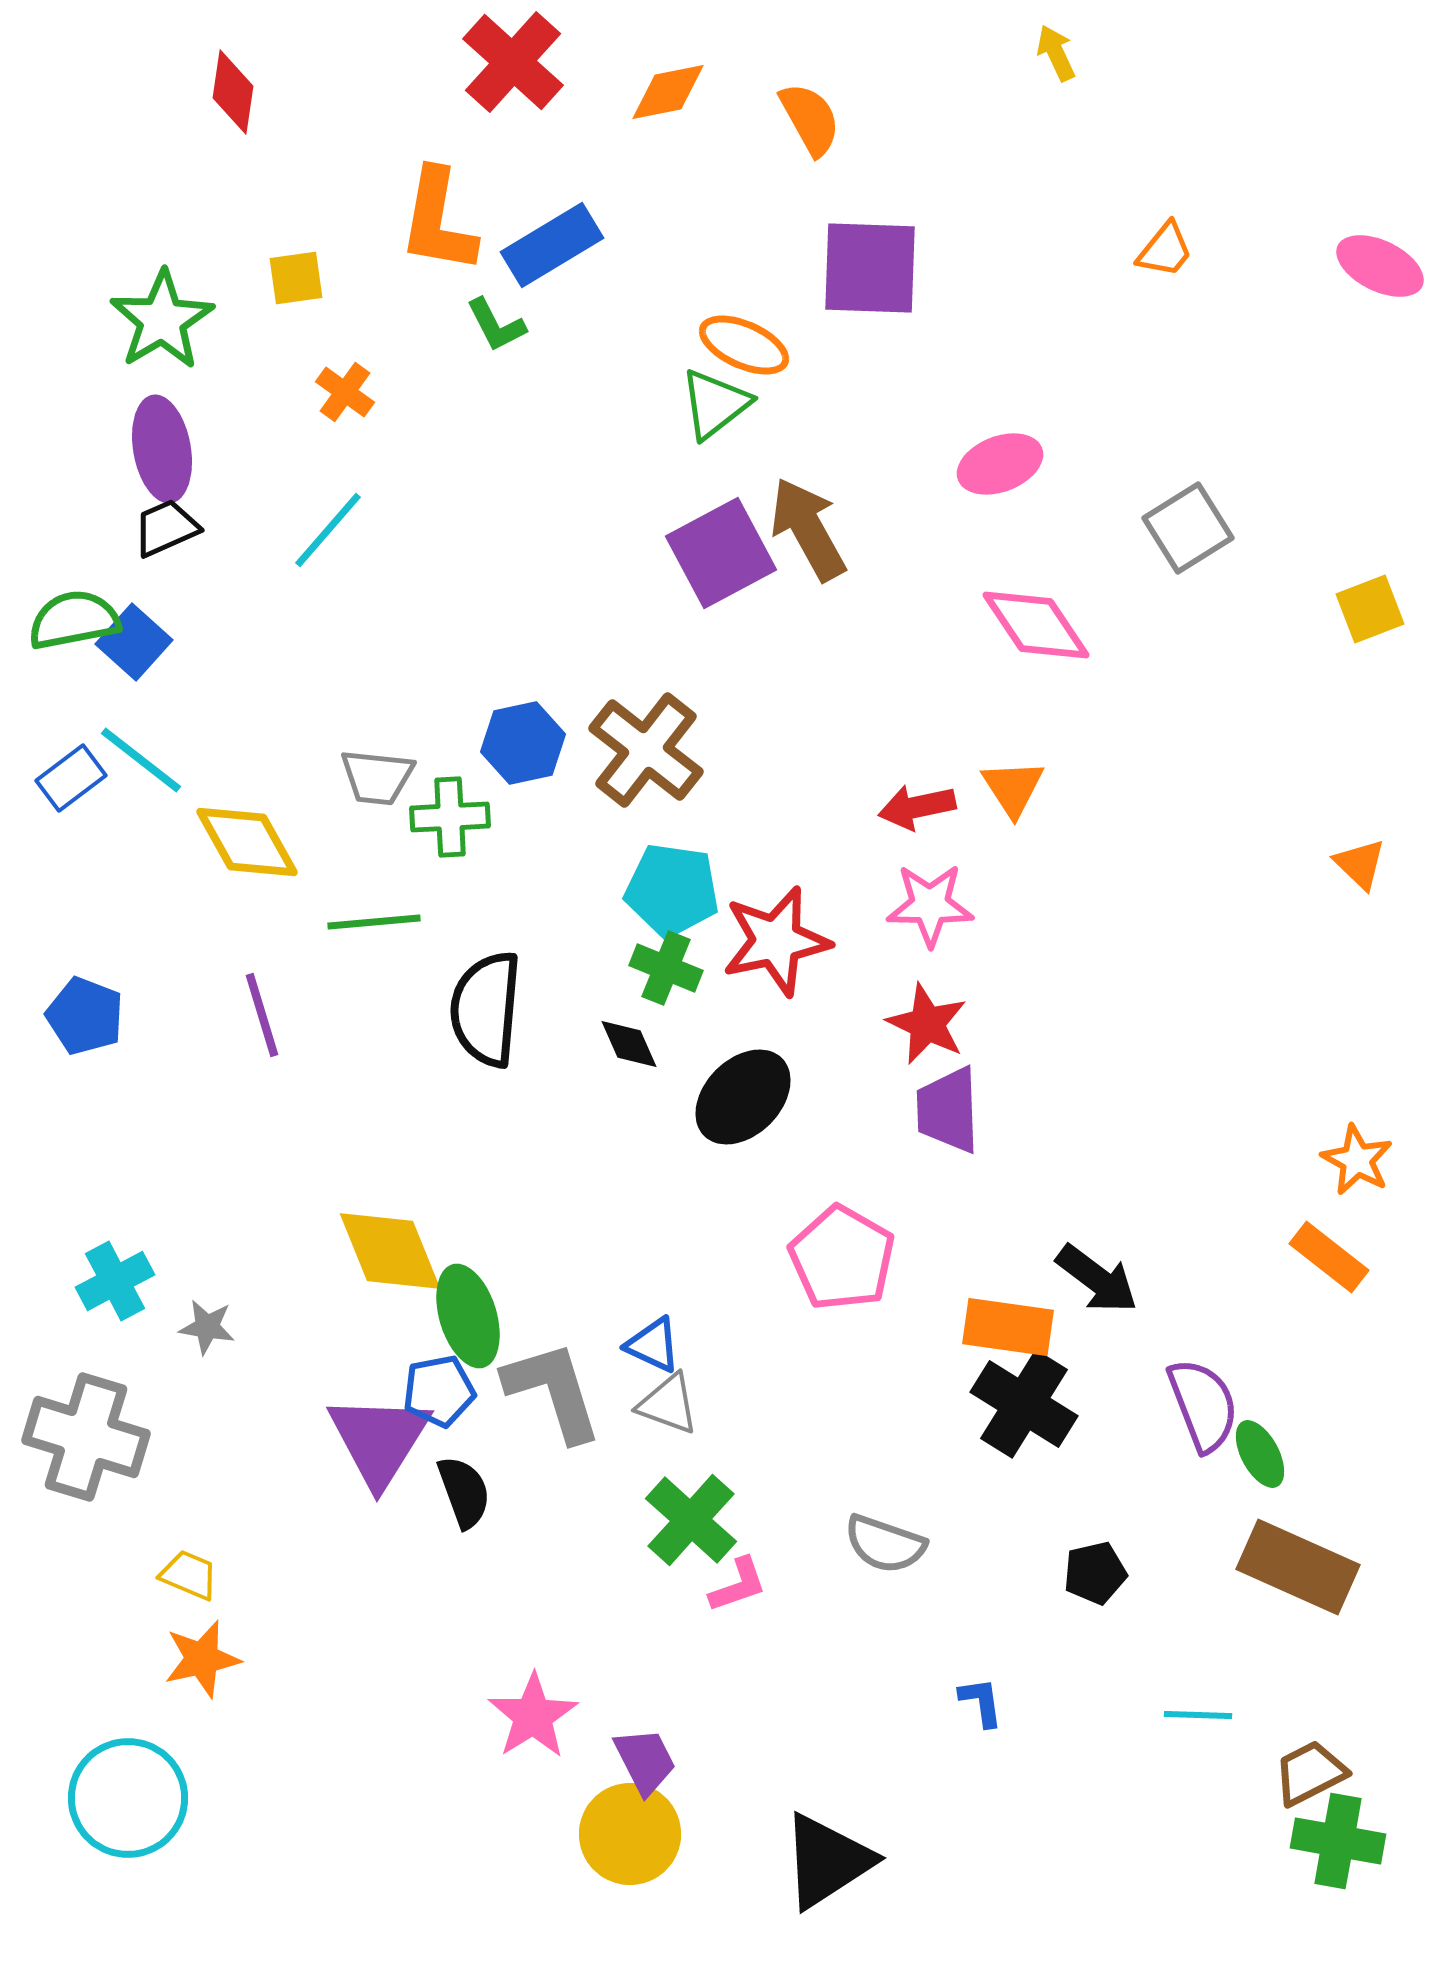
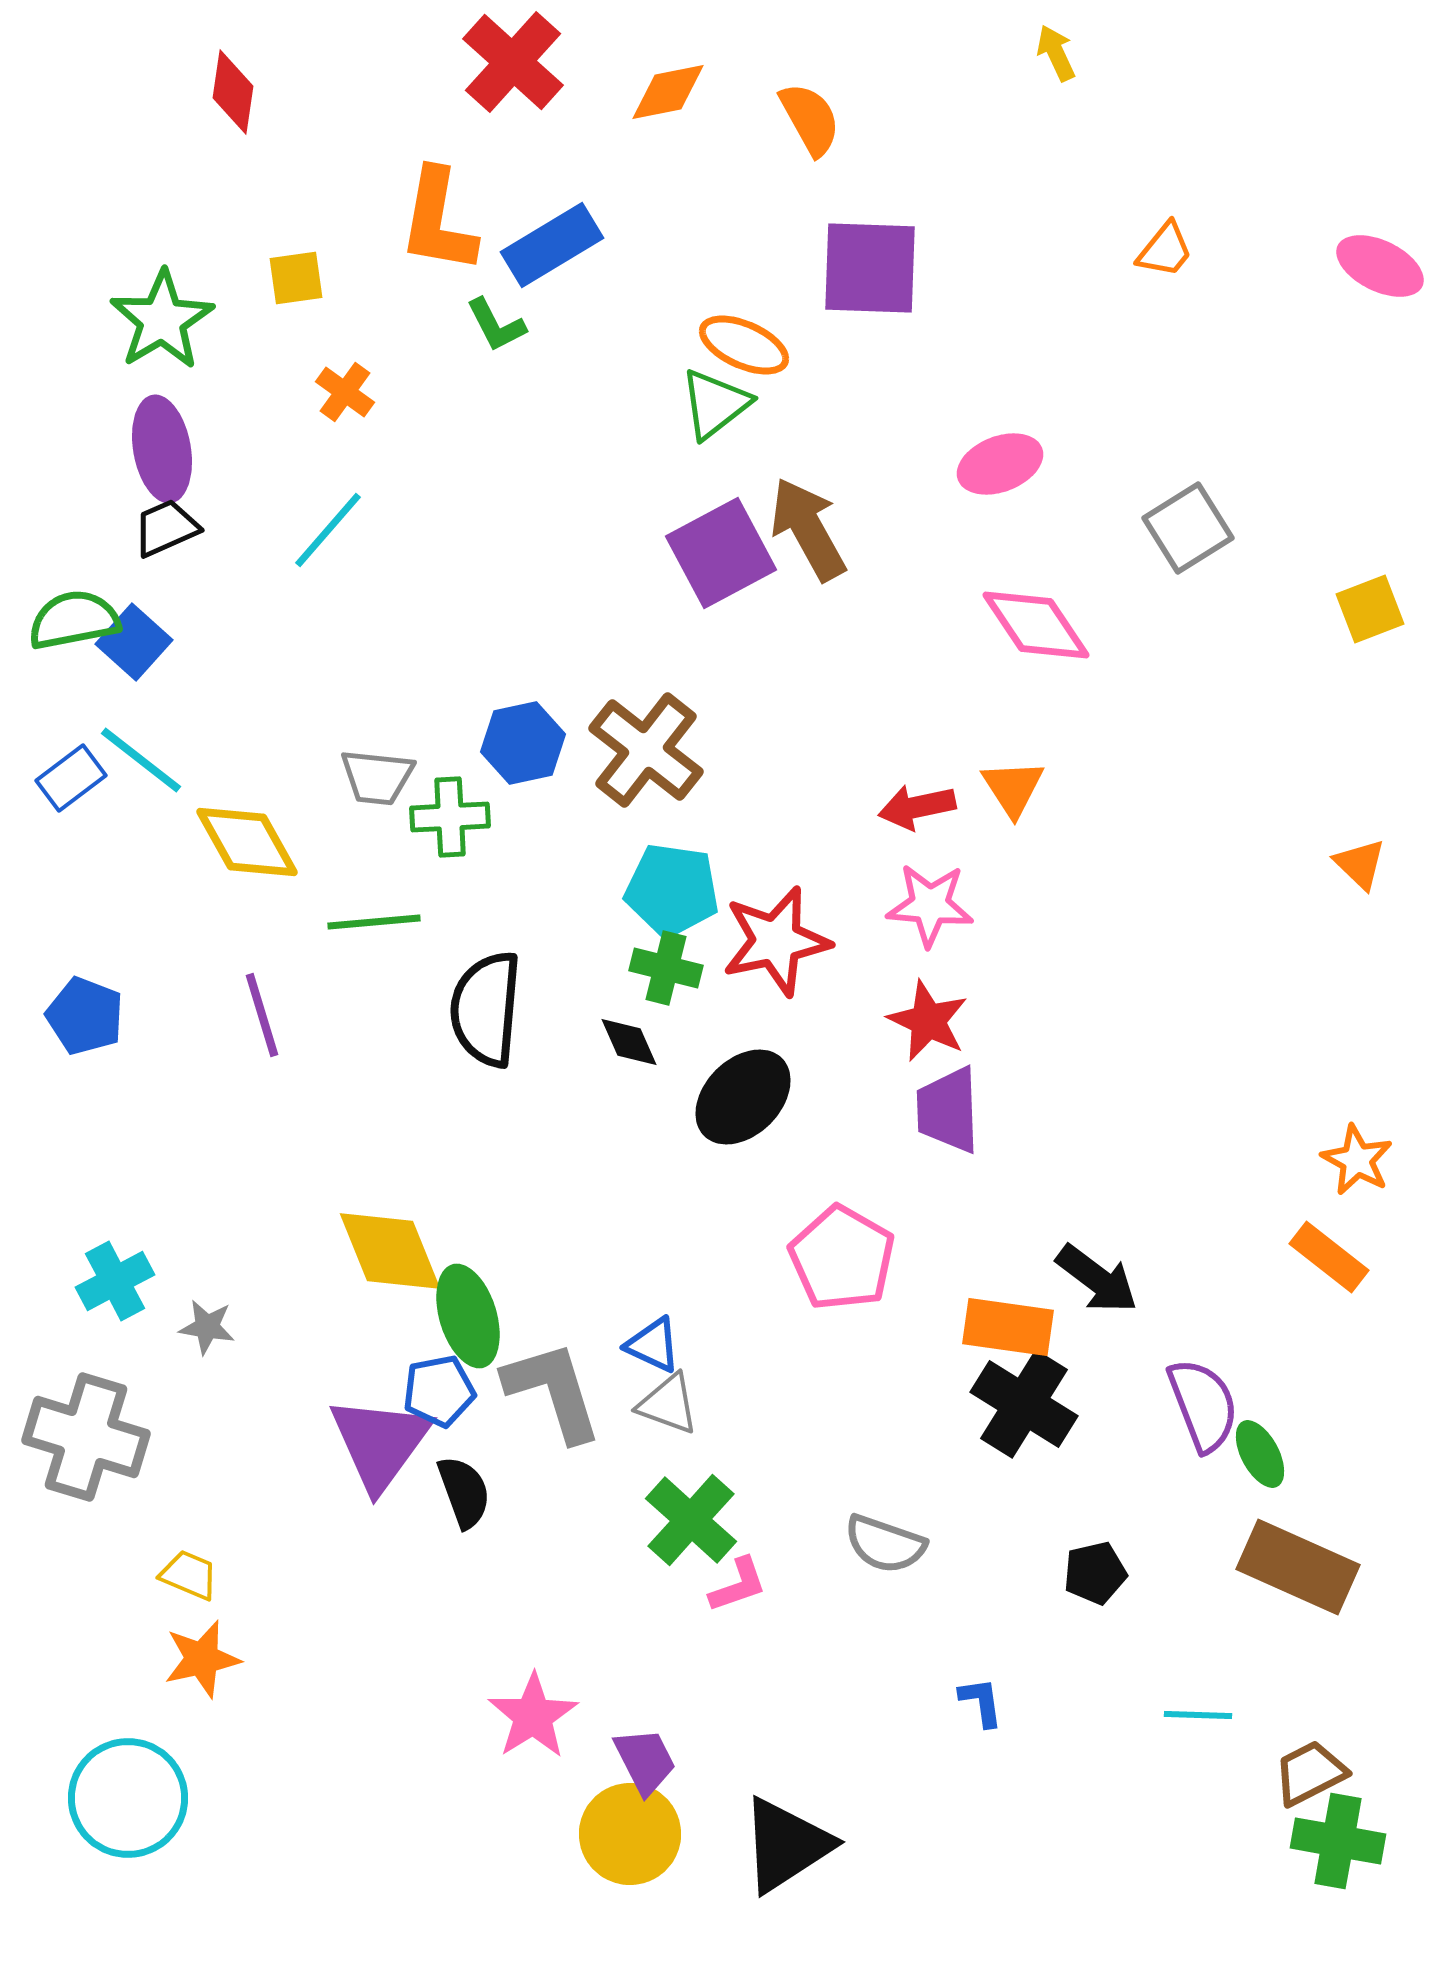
pink star at (930, 905): rotated 4 degrees clockwise
green cross at (666, 968): rotated 8 degrees counterclockwise
red star at (927, 1024): moved 1 px right, 3 px up
black diamond at (629, 1044): moved 2 px up
purple triangle at (379, 1440): moved 1 px right, 3 px down; rotated 4 degrees clockwise
black triangle at (827, 1861): moved 41 px left, 16 px up
